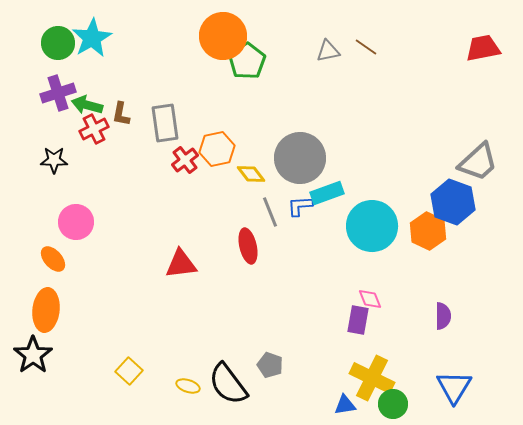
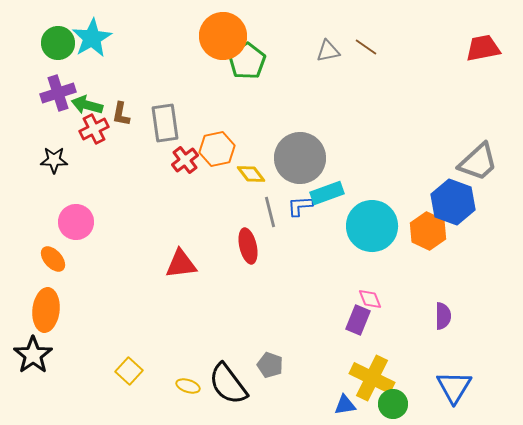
gray line at (270, 212): rotated 8 degrees clockwise
purple rectangle at (358, 320): rotated 12 degrees clockwise
